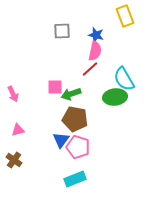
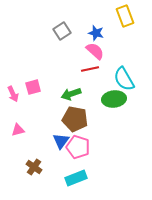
gray square: rotated 30 degrees counterclockwise
blue star: moved 2 px up
pink semicircle: rotated 60 degrees counterclockwise
red line: rotated 30 degrees clockwise
pink square: moved 22 px left; rotated 14 degrees counterclockwise
green ellipse: moved 1 px left, 2 px down
blue triangle: moved 1 px down
brown cross: moved 20 px right, 7 px down
cyan rectangle: moved 1 px right, 1 px up
